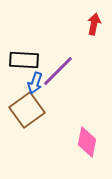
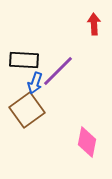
red arrow: rotated 15 degrees counterclockwise
